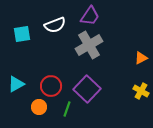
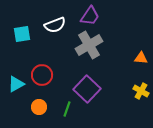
orange triangle: rotated 32 degrees clockwise
red circle: moved 9 px left, 11 px up
